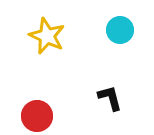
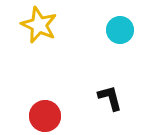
yellow star: moved 8 px left, 11 px up
red circle: moved 8 px right
